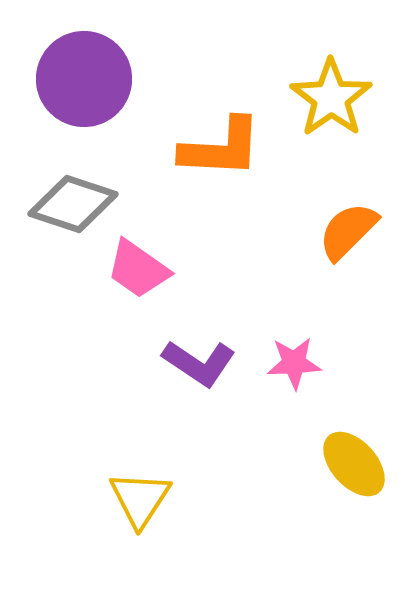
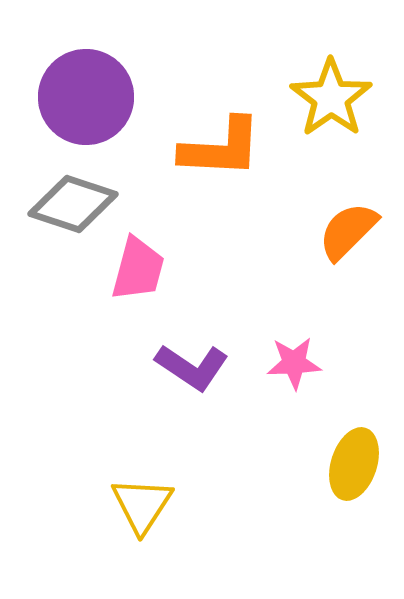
purple circle: moved 2 px right, 18 px down
pink trapezoid: rotated 110 degrees counterclockwise
purple L-shape: moved 7 px left, 4 px down
yellow ellipse: rotated 60 degrees clockwise
yellow triangle: moved 2 px right, 6 px down
